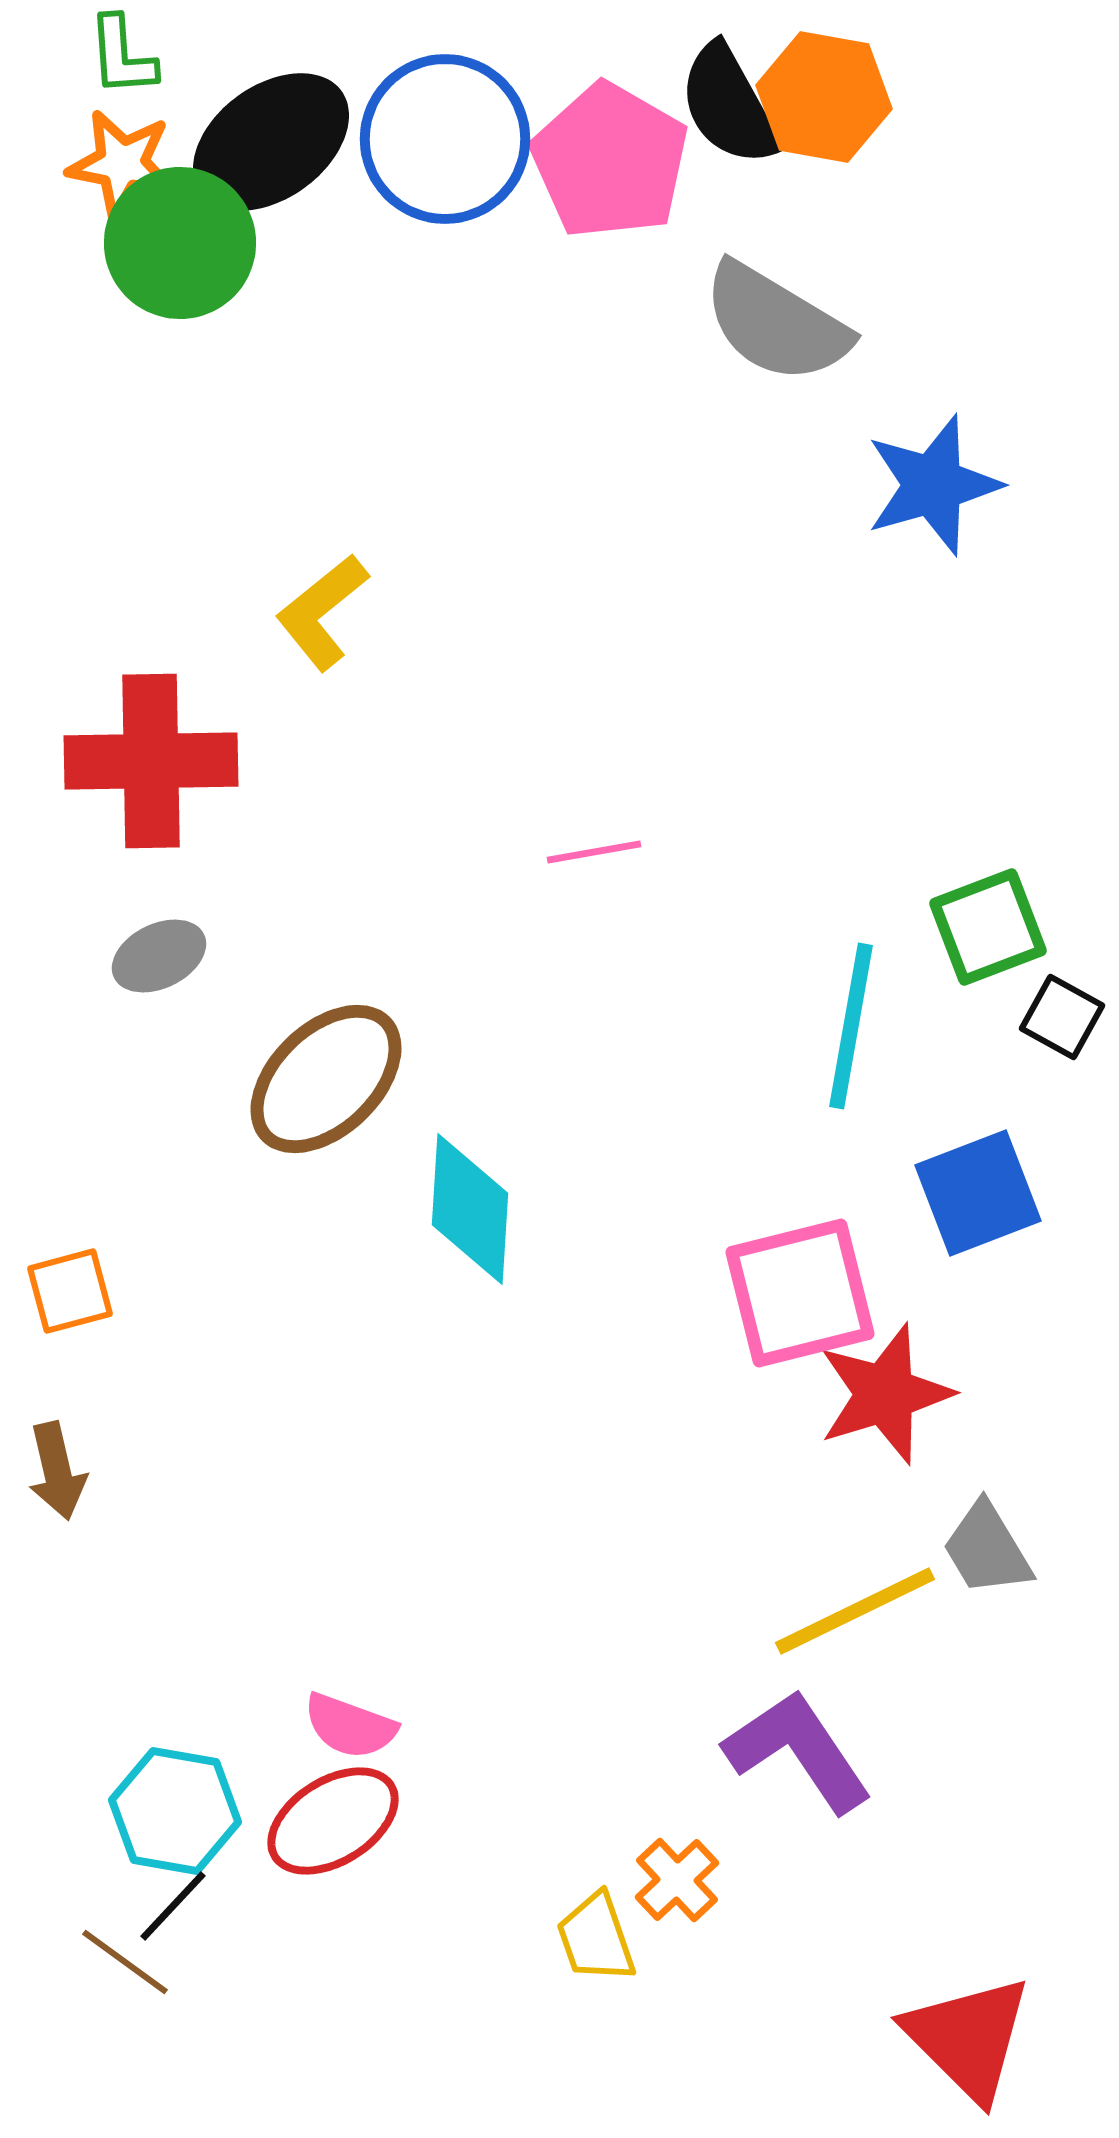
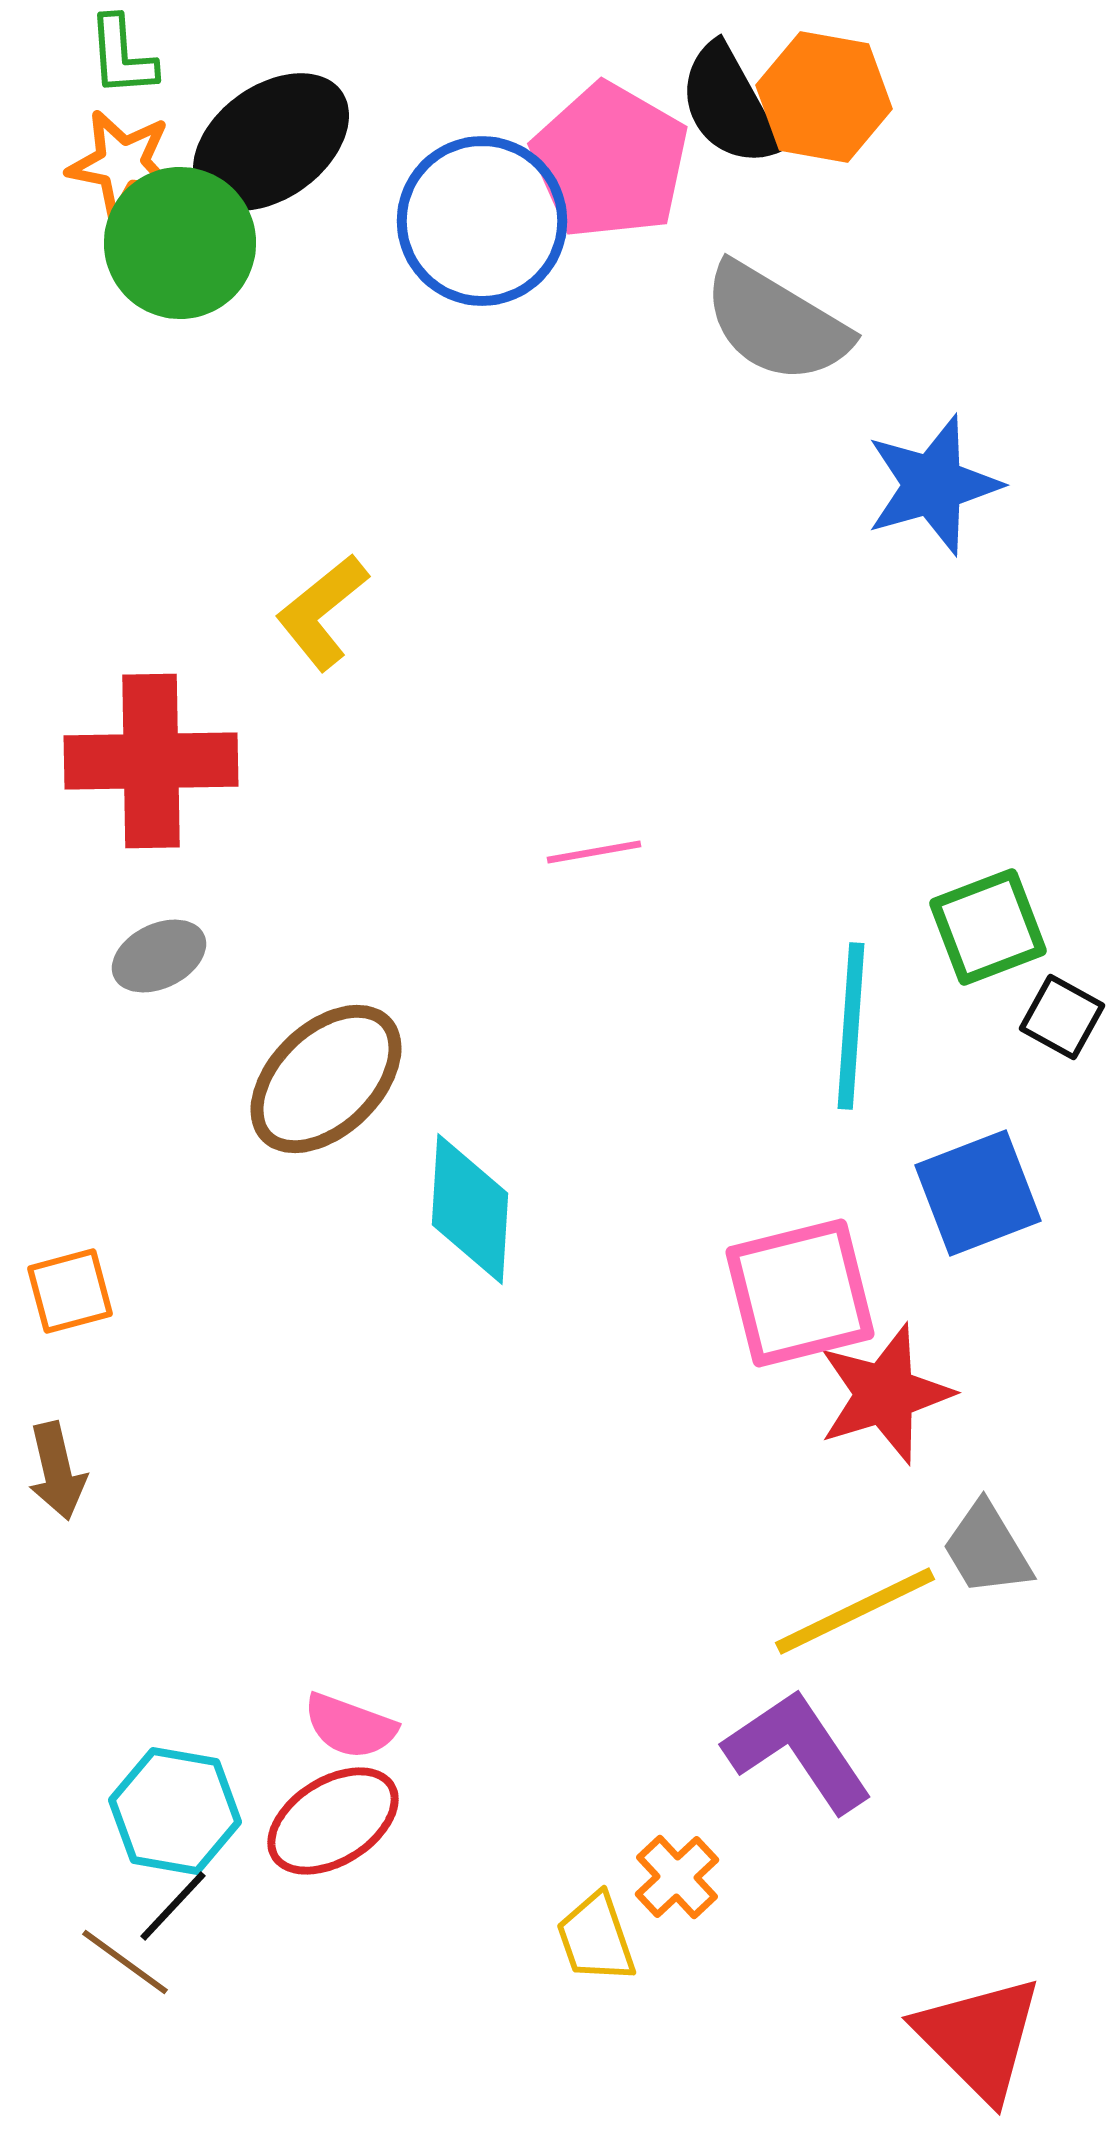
blue circle: moved 37 px right, 82 px down
cyan line: rotated 6 degrees counterclockwise
orange cross: moved 3 px up
red triangle: moved 11 px right
